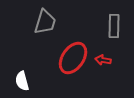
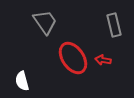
gray trapezoid: rotated 52 degrees counterclockwise
gray rectangle: moved 1 px up; rotated 15 degrees counterclockwise
red ellipse: rotated 68 degrees counterclockwise
